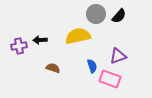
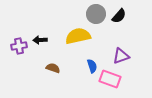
purple triangle: moved 3 px right
